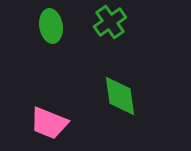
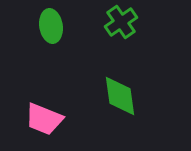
green cross: moved 11 px right
pink trapezoid: moved 5 px left, 4 px up
